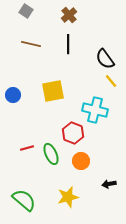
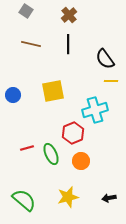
yellow line: rotated 48 degrees counterclockwise
cyan cross: rotated 30 degrees counterclockwise
red hexagon: rotated 15 degrees clockwise
black arrow: moved 14 px down
